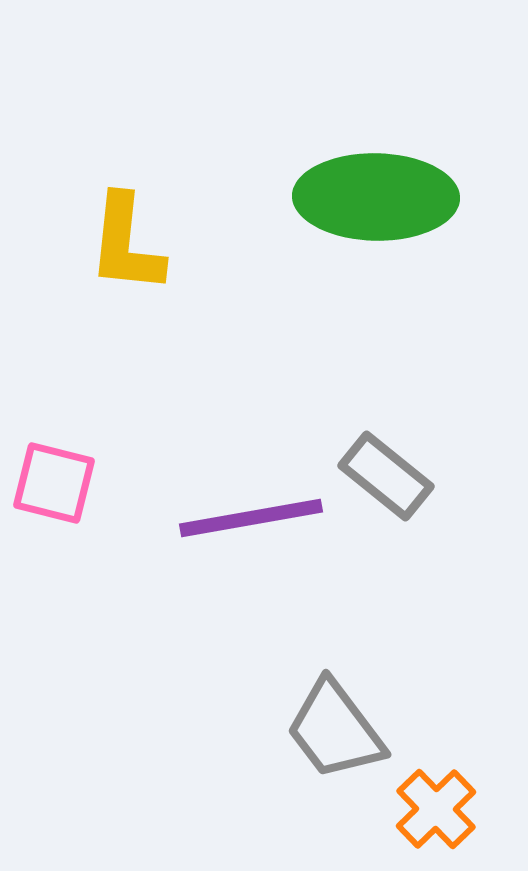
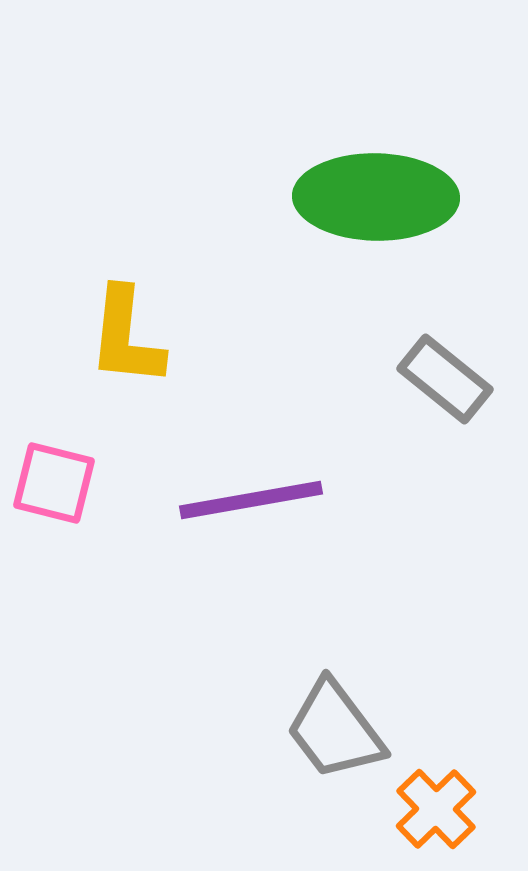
yellow L-shape: moved 93 px down
gray rectangle: moved 59 px right, 97 px up
purple line: moved 18 px up
